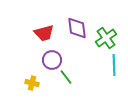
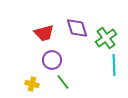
purple diamond: rotated 10 degrees counterclockwise
green line: moved 3 px left, 5 px down
yellow cross: moved 1 px down
